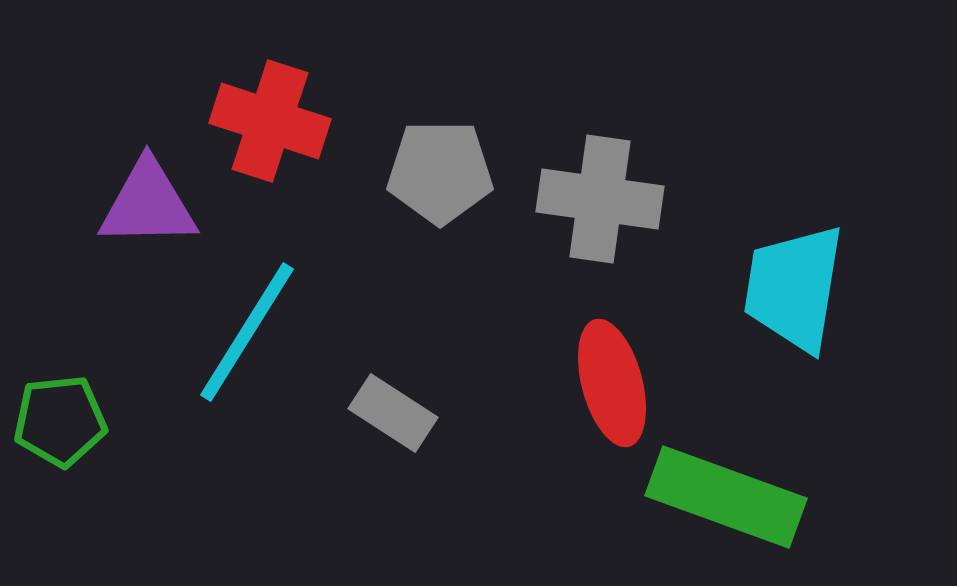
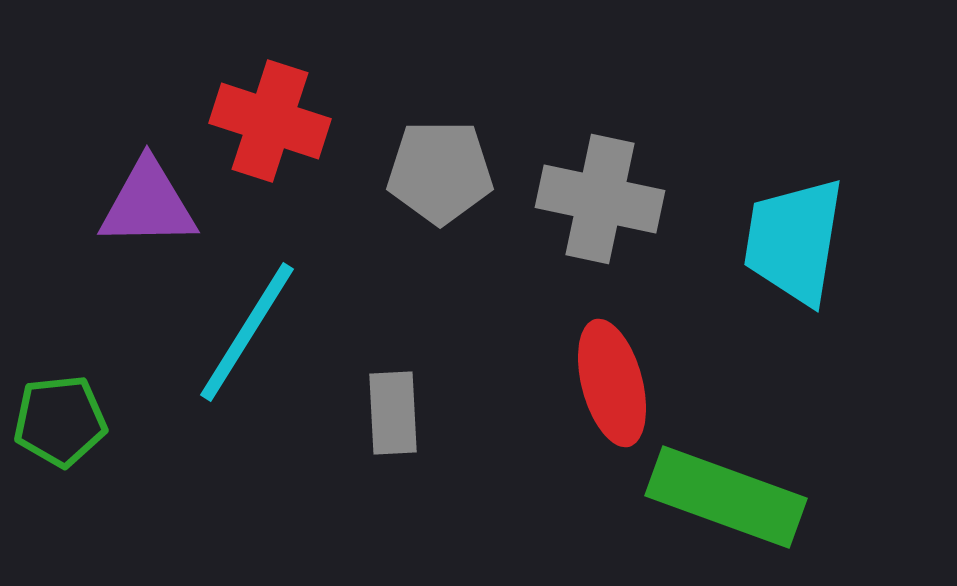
gray cross: rotated 4 degrees clockwise
cyan trapezoid: moved 47 px up
gray rectangle: rotated 54 degrees clockwise
